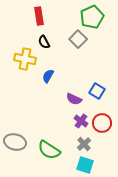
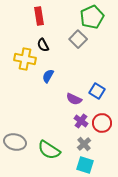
black semicircle: moved 1 px left, 3 px down
